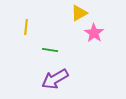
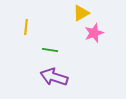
yellow triangle: moved 2 px right
pink star: rotated 18 degrees clockwise
purple arrow: moved 1 px left, 2 px up; rotated 48 degrees clockwise
